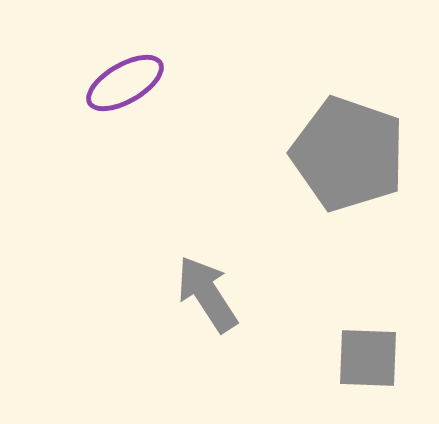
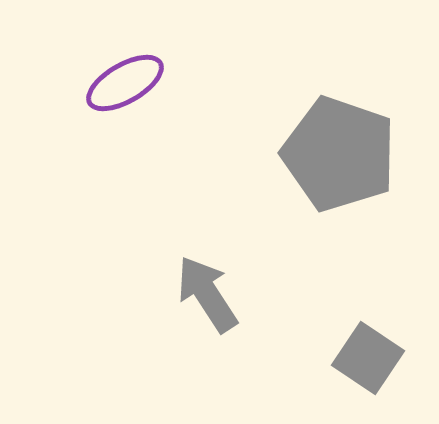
gray pentagon: moved 9 px left
gray square: rotated 32 degrees clockwise
